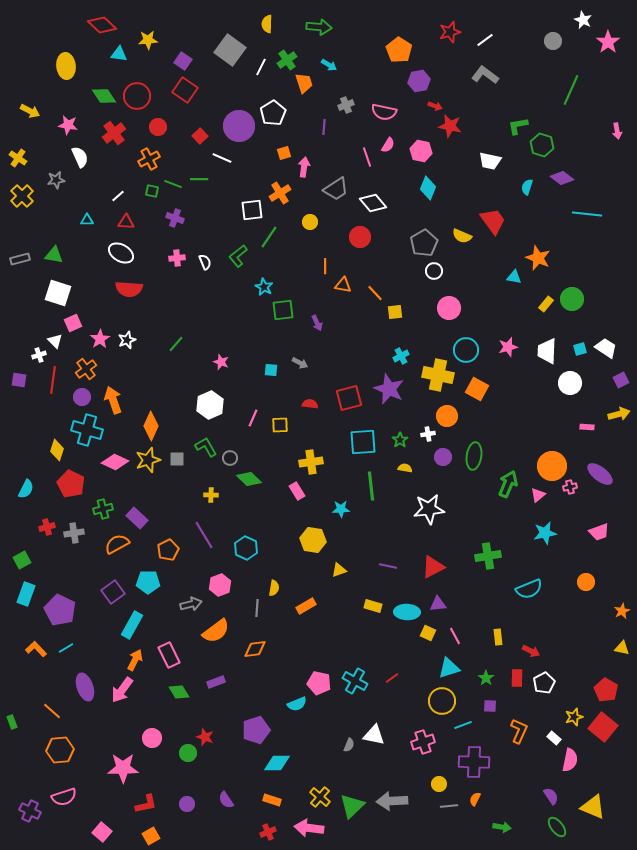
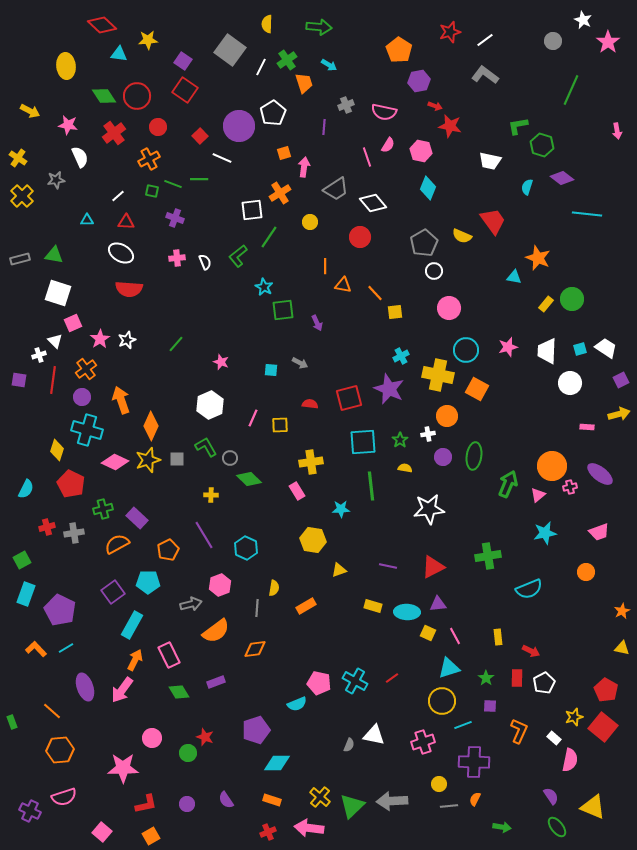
orange arrow at (113, 400): moved 8 px right
orange circle at (586, 582): moved 10 px up
